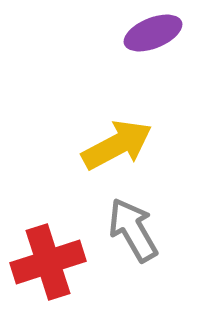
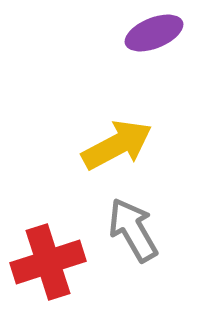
purple ellipse: moved 1 px right
